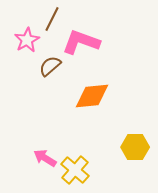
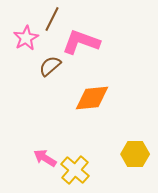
pink star: moved 1 px left, 2 px up
orange diamond: moved 2 px down
yellow hexagon: moved 7 px down
